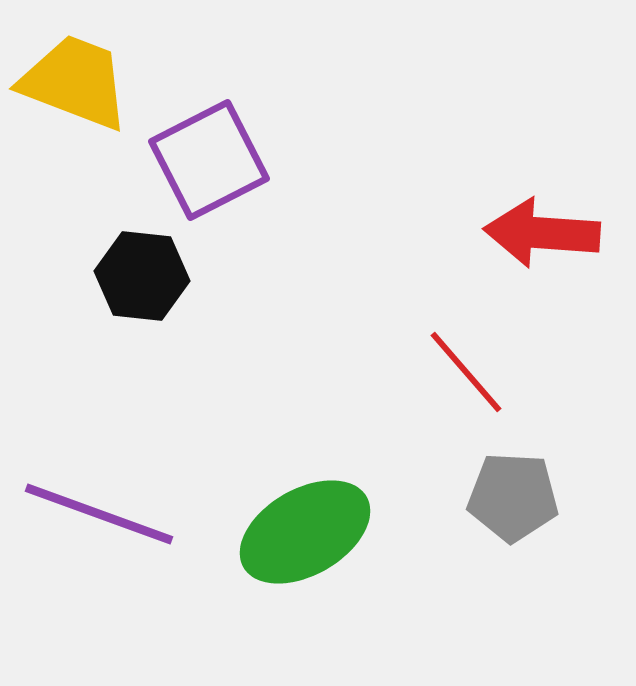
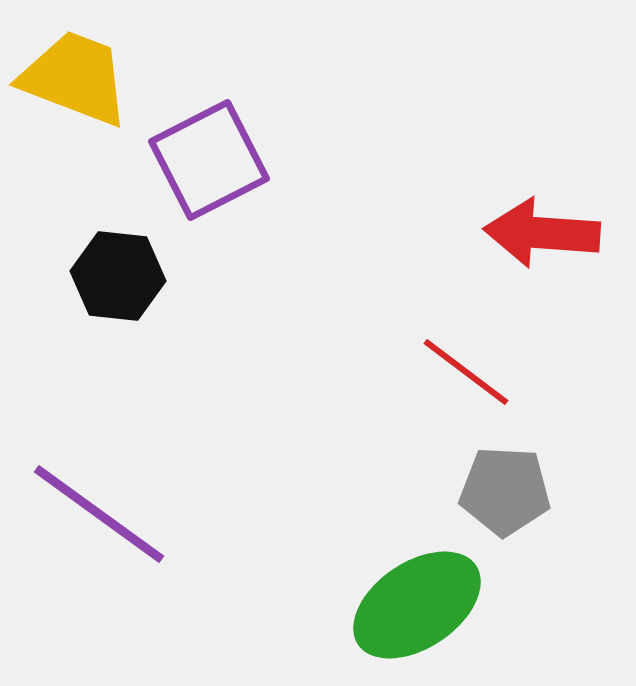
yellow trapezoid: moved 4 px up
black hexagon: moved 24 px left
red line: rotated 12 degrees counterclockwise
gray pentagon: moved 8 px left, 6 px up
purple line: rotated 16 degrees clockwise
green ellipse: moved 112 px right, 73 px down; rotated 4 degrees counterclockwise
